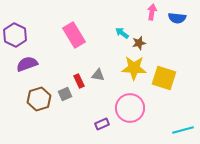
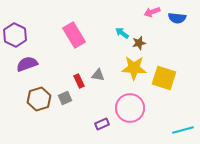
pink arrow: rotated 119 degrees counterclockwise
gray square: moved 4 px down
